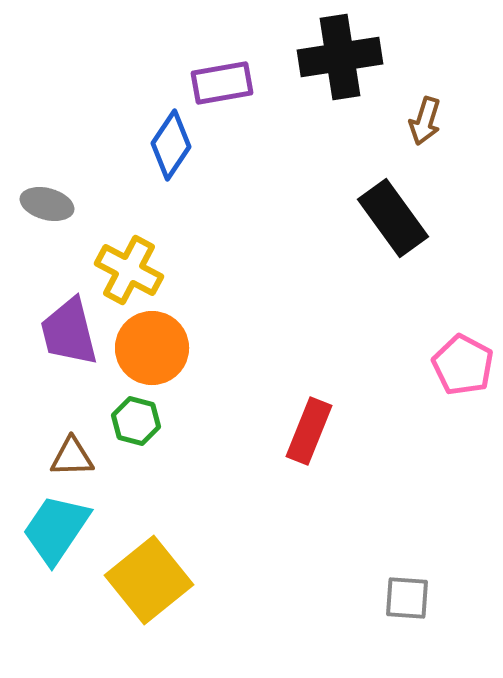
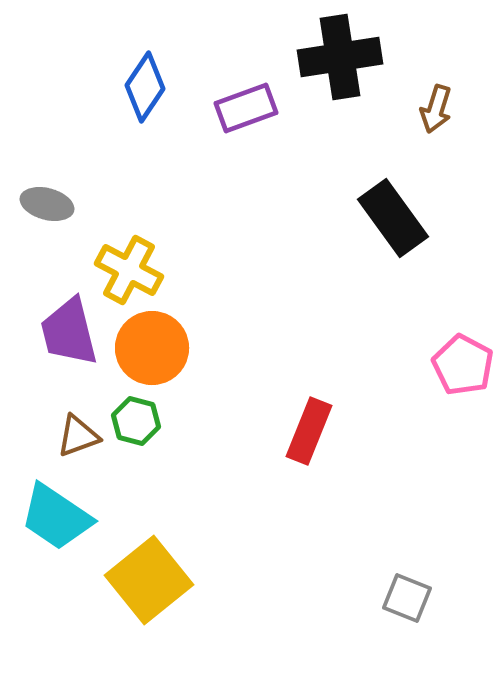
purple rectangle: moved 24 px right, 25 px down; rotated 10 degrees counterclockwise
brown arrow: moved 11 px right, 12 px up
blue diamond: moved 26 px left, 58 px up
brown triangle: moved 6 px right, 21 px up; rotated 18 degrees counterclockwise
cyan trapezoid: moved 12 px up; rotated 90 degrees counterclockwise
gray square: rotated 18 degrees clockwise
